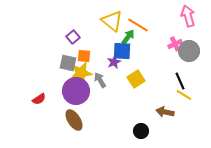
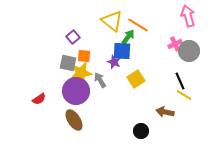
purple star: rotated 24 degrees counterclockwise
